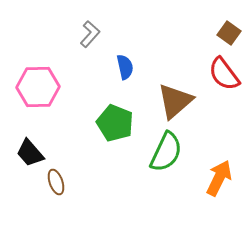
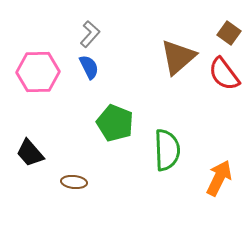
blue semicircle: moved 36 px left; rotated 15 degrees counterclockwise
pink hexagon: moved 15 px up
brown triangle: moved 3 px right, 44 px up
green semicircle: moved 1 px right, 2 px up; rotated 27 degrees counterclockwise
brown ellipse: moved 18 px right; rotated 65 degrees counterclockwise
